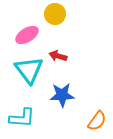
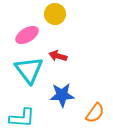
orange semicircle: moved 2 px left, 8 px up
